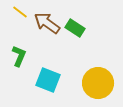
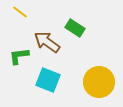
brown arrow: moved 19 px down
green L-shape: rotated 120 degrees counterclockwise
yellow circle: moved 1 px right, 1 px up
